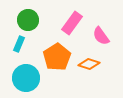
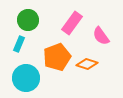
orange pentagon: rotated 12 degrees clockwise
orange diamond: moved 2 px left
